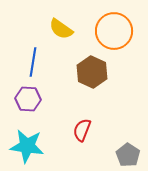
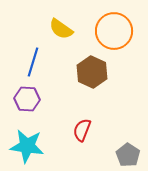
blue line: rotated 8 degrees clockwise
purple hexagon: moved 1 px left
